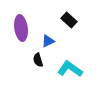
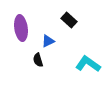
cyan L-shape: moved 18 px right, 5 px up
